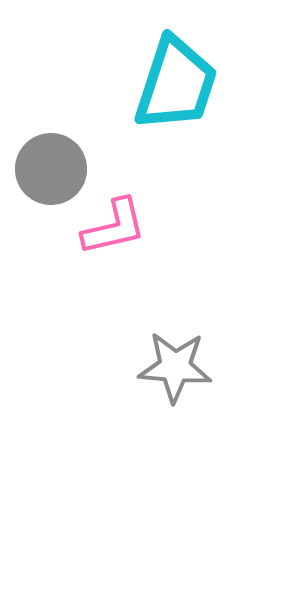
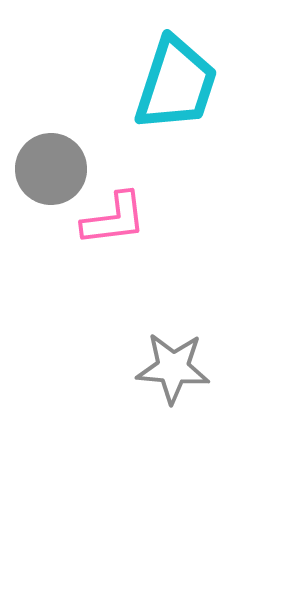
pink L-shape: moved 8 px up; rotated 6 degrees clockwise
gray star: moved 2 px left, 1 px down
